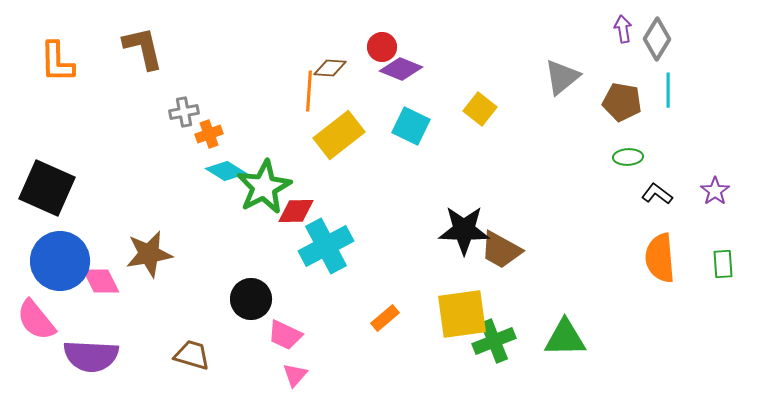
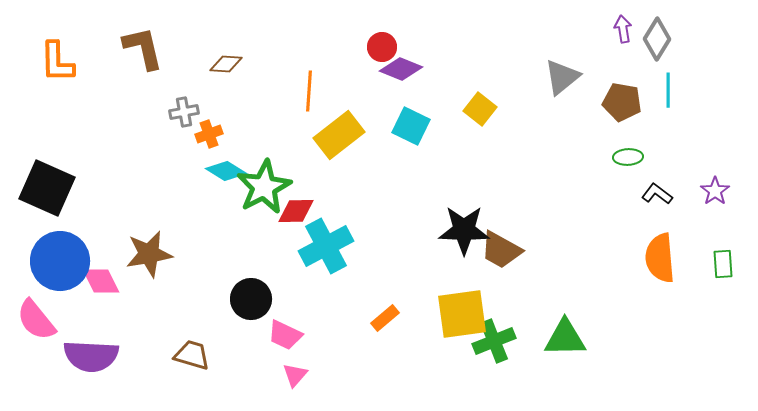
brown diamond at (330, 68): moved 104 px left, 4 px up
